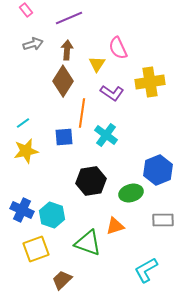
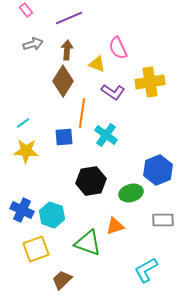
yellow triangle: rotated 42 degrees counterclockwise
purple L-shape: moved 1 px right, 1 px up
yellow star: rotated 15 degrees clockwise
